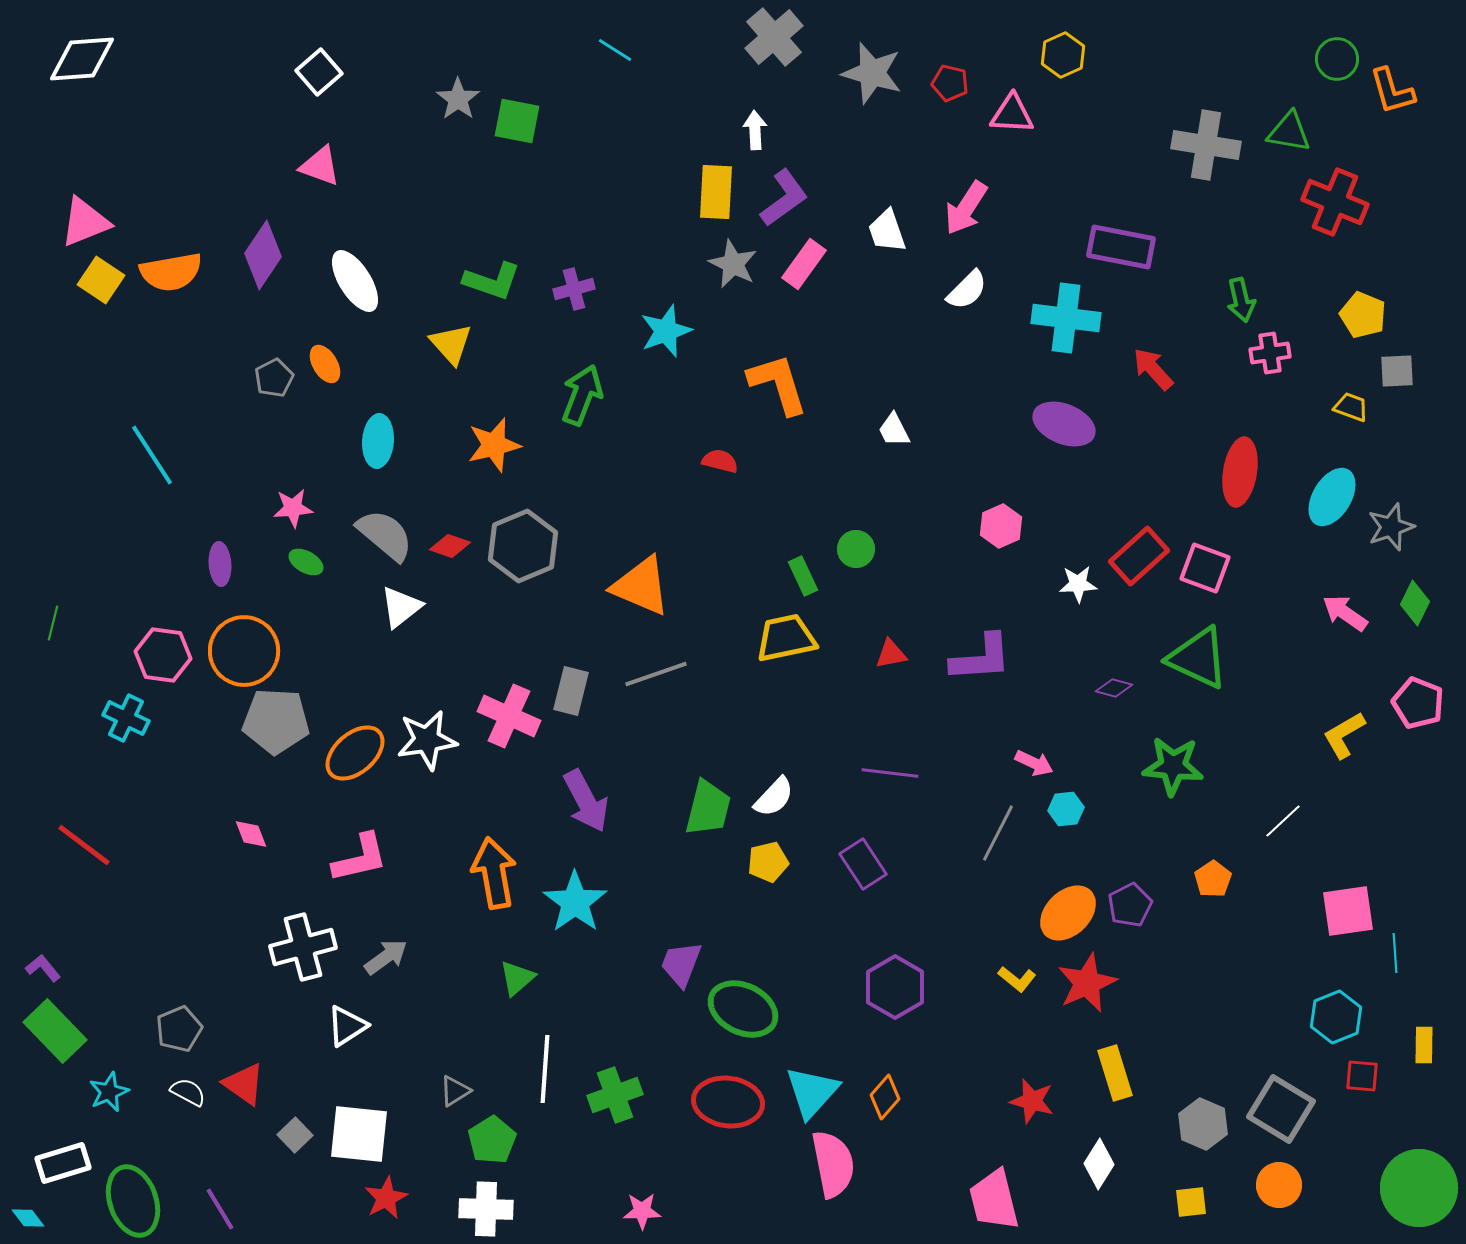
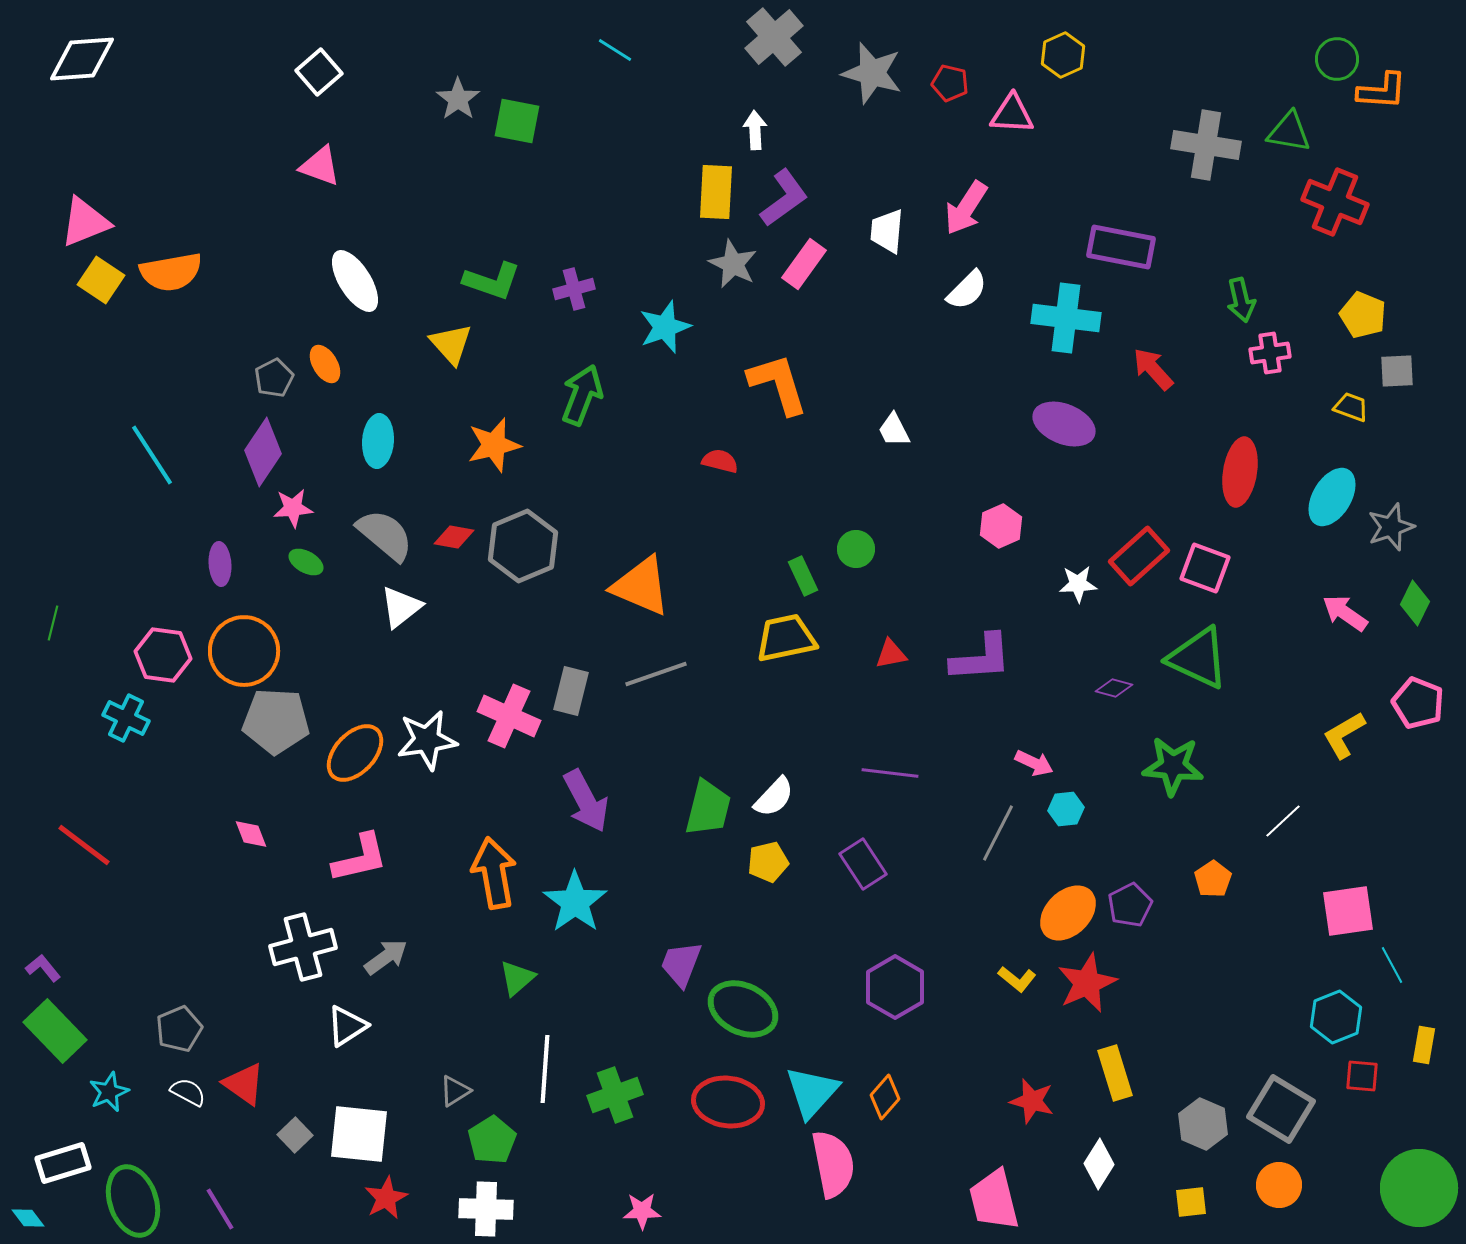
orange L-shape at (1392, 91): moved 10 px left; rotated 70 degrees counterclockwise
white trapezoid at (887, 231): rotated 24 degrees clockwise
purple diamond at (263, 255): moved 197 px down
cyan star at (666, 331): moved 1 px left, 4 px up
red diamond at (450, 546): moved 4 px right, 9 px up; rotated 9 degrees counterclockwise
orange ellipse at (355, 753): rotated 6 degrees counterclockwise
cyan line at (1395, 953): moved 3 px left, 12 px down; rotated 24 degrees counterclockwise
yellow rectangle at (1424, 1045): rotated 9 degrees clockwise
